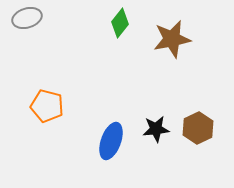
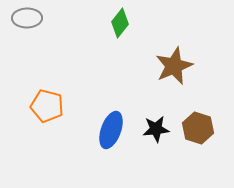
gray ellipse: rotated 16 degrees clockwise
brown star: moved 2 px right, 27 px down; rotated 12 degrees counterclockwise
brown hexagon: rotated 16 degrees counterclockwise
blue ellipse: moved 11 px up
